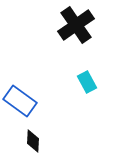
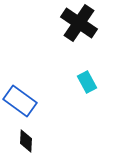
black cross: moved 3 px right, 2 px up; rotated 21 degrees counterclockwise
black diamond: moved 7 px left
